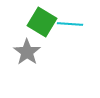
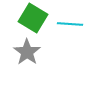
green square: moved 9 px left, 4 px up
